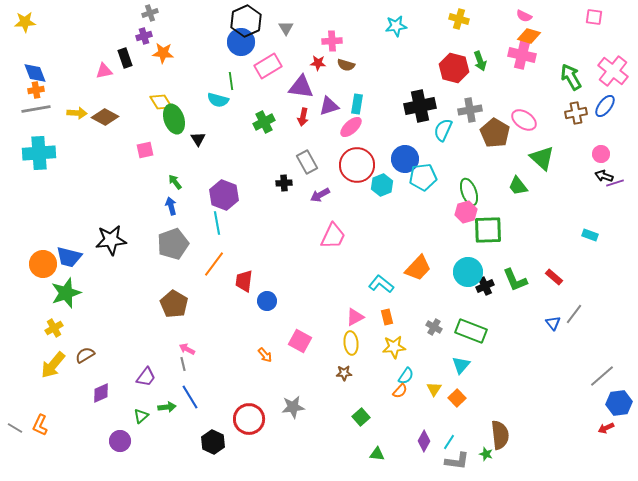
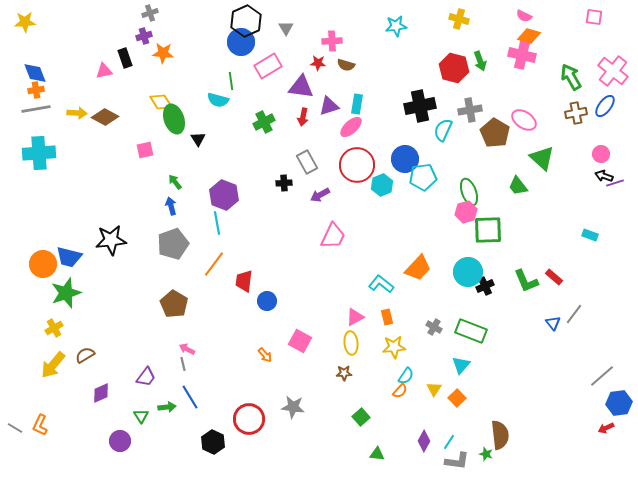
green L-shape at (515, 280): moved 11 px right, 1 px down
gray star at (293, 407): rotated 15 degrees clockwise
green triangle at (141, 416): rotated 21 degrees counterclockwise
